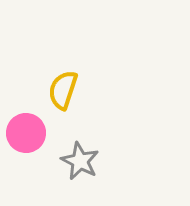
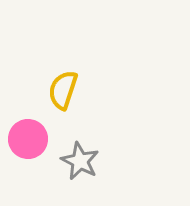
pink circle: moved 2 px right, 6 px down
